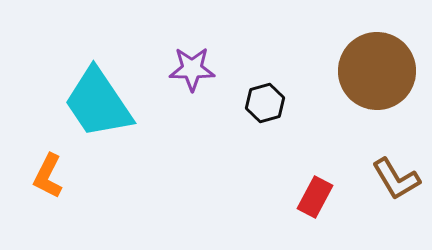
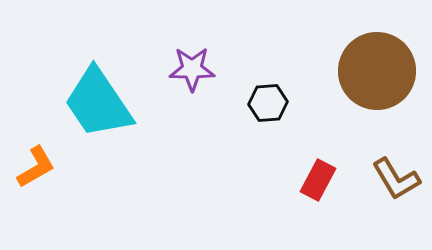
black hexagon: moved 3 px right; rotated 12 degrees clockwise
orange L-shape: moved 12 px left, 9 px up; rotated 147 degrees counterclockwise
red rectangle: moved 3 px right, 17 px up
